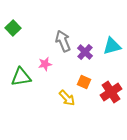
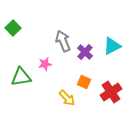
cyan triangle: rotated 12 degrees counterclockwise
